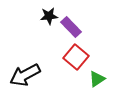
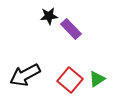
purple rectangle: moved 2 px down
red square: moved 6 px left, 23 px down
